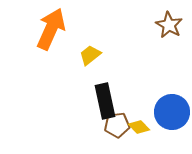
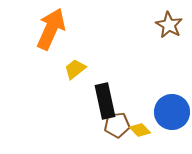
yellow trapezoid: moved 15 px left, 14 px down
yellow diamond: moved 1 px right, 3 px down
